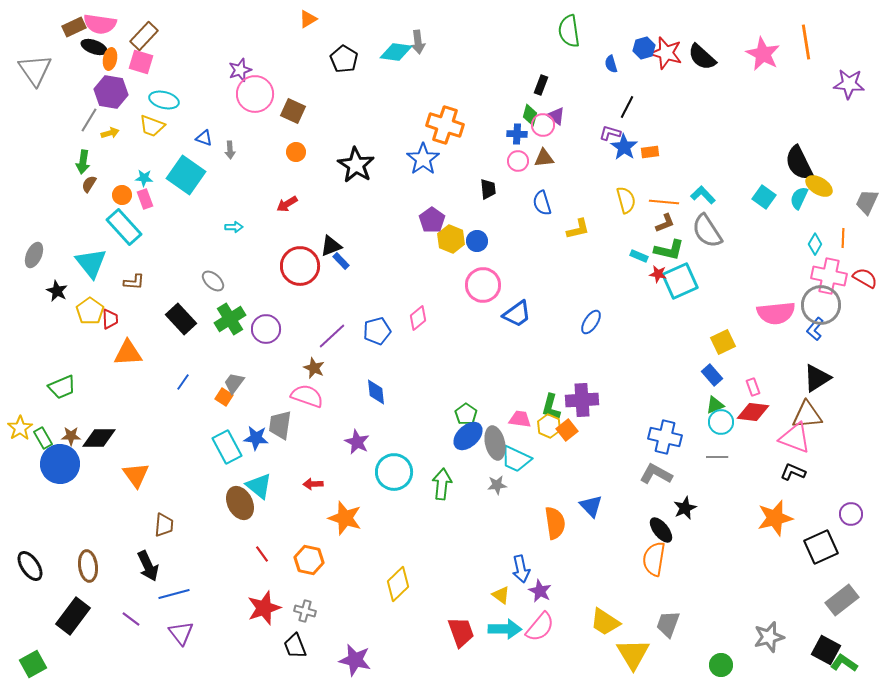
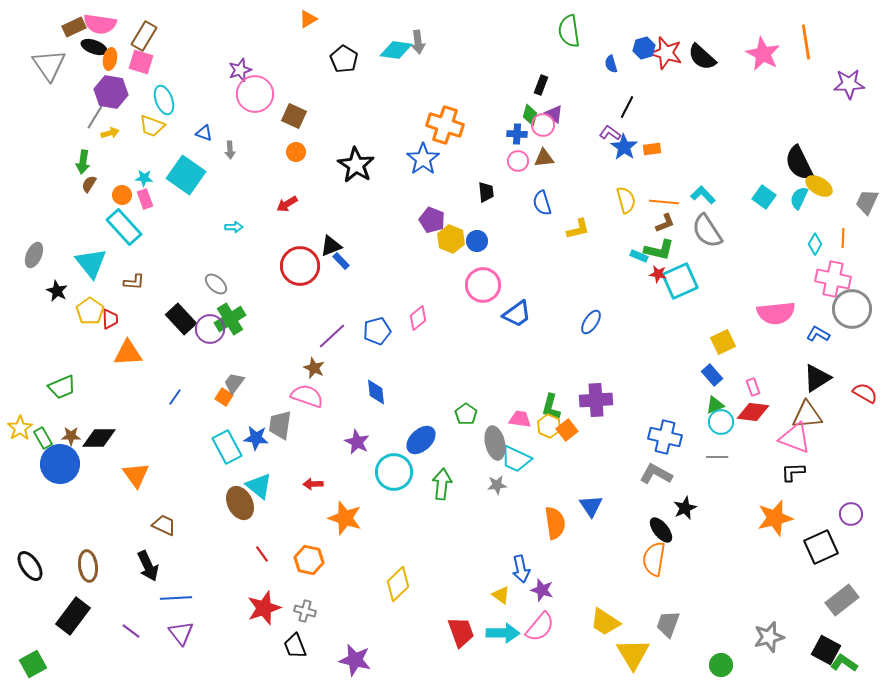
brown rectangle at (144, 36): rotated 12 degrees counterclockwise
cyan diamond at (396, 52): moved 2 px up
gray triangle at (35, 70): moved 14 px right, 5 px up
purple star at (849, 84): rotated 8 degrees counterclockwise
cyan ellipse at (164, 100): rotated 56 degrees clockwise
brown square at (293, 111): moved 1 px right, 5 px down
purple triangle at (556, 116): moved 2 px left, 2 px up
gray line at (89, 120): moved 6 px right, 3 px up
purple L-shape at (610, 133): rotated 20 degrees clockwise
blue triangle at (204, 138): moved 5 px up
orange rectangle at (650, 152): moved 2 px right, 3 px up
black trapezoid at (488, 189): moved 2 px left, 3 px down
purple pentagon at (432, 220): rotated 15 degrees counterclockwise
green L-shape at (669, 250): moved 10 px left
pink cross at (829, 276): moved 4 px right, 3 px down
red semicircle at (865, 278): moved 115 px down
gray ellipse at (213, 281): moved 3 px right, 3 px down
gray circle at (821, 305): moved 31 px right, 4 px down
purple circle at (266, 329): moved 56 px left
blue L-shape at (815, 329): moved 3 px right, 5 px down; rotated 80 degrees clockwise
blue line at (183, 382): moved 8 px left, 15 px down
purple cross at (582, 400): moved 14 px right
blue ellipse at (468, 436): moved 47 px left, 4 px down
black L-shape at (793, 472): rotated 25 degrees counterclockwise
blue triangle at (591, 506): rotated 10 degrees clockwise
brown trapezoid at (164, 525): rotated 70 degrees counterclockwise
purple star at (540, 591): moved 2 px right, 1 px up; rotated 10 degrees counterclockwise
blue line at (174, 594): moved 2 px right, 4 px down; rotated 12 degrees clockwise
purple line at (131, 619): moved 12 px down
cyan arrow at (505, 629): moved 2 px left, 4 px down
